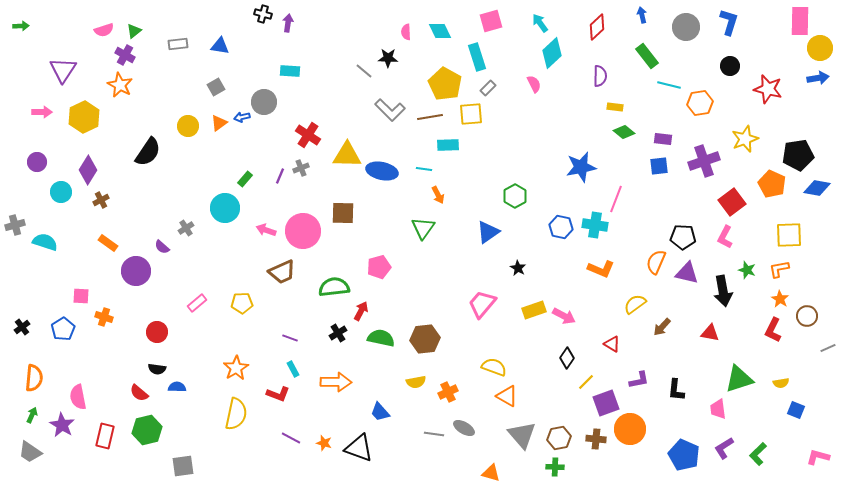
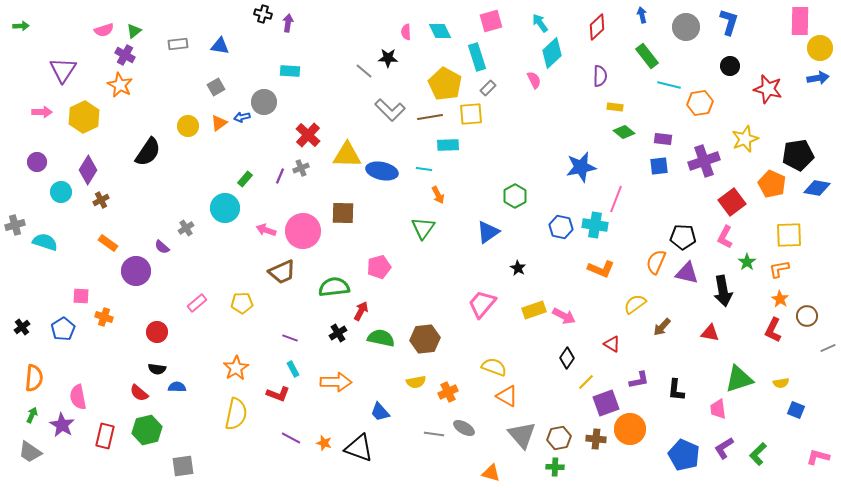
pink semicircle at (534, 84): moved 4 px up
red cross at (308, 135): rotated 10 degrees clockwise
green star at (747, 270): moved 8 px up; rotated 18 degrees clockwise
